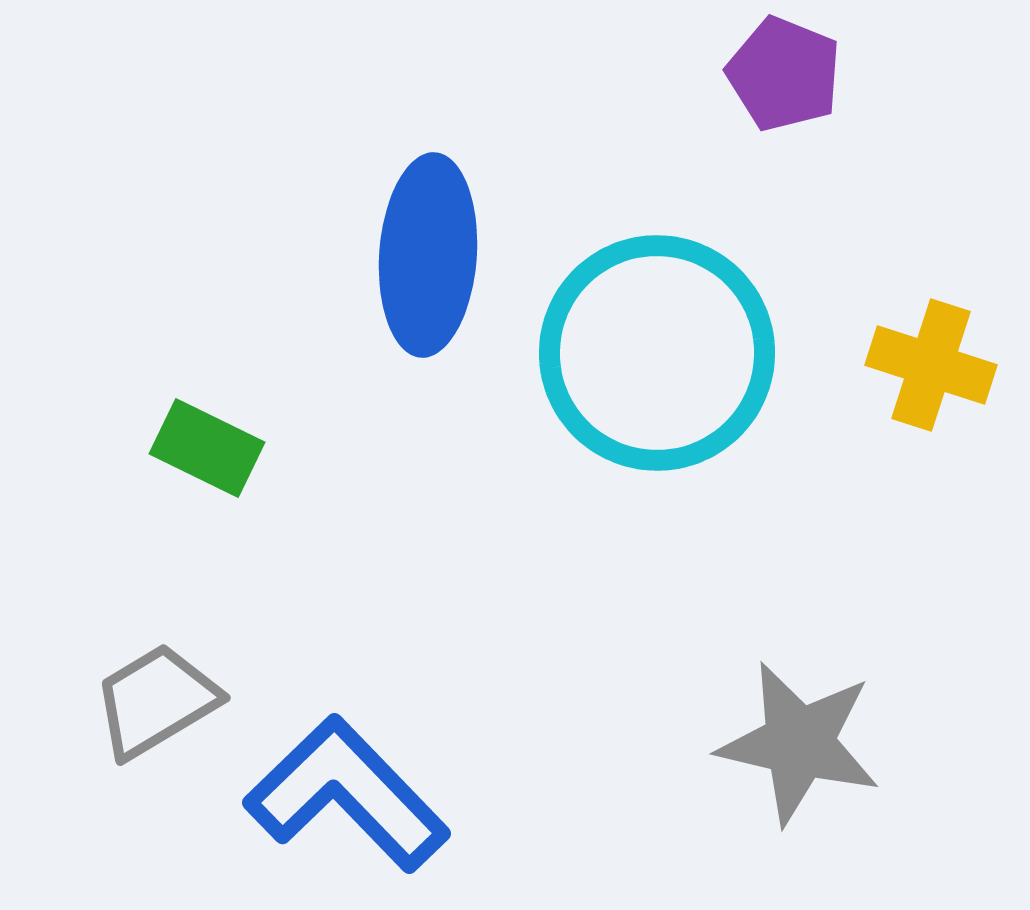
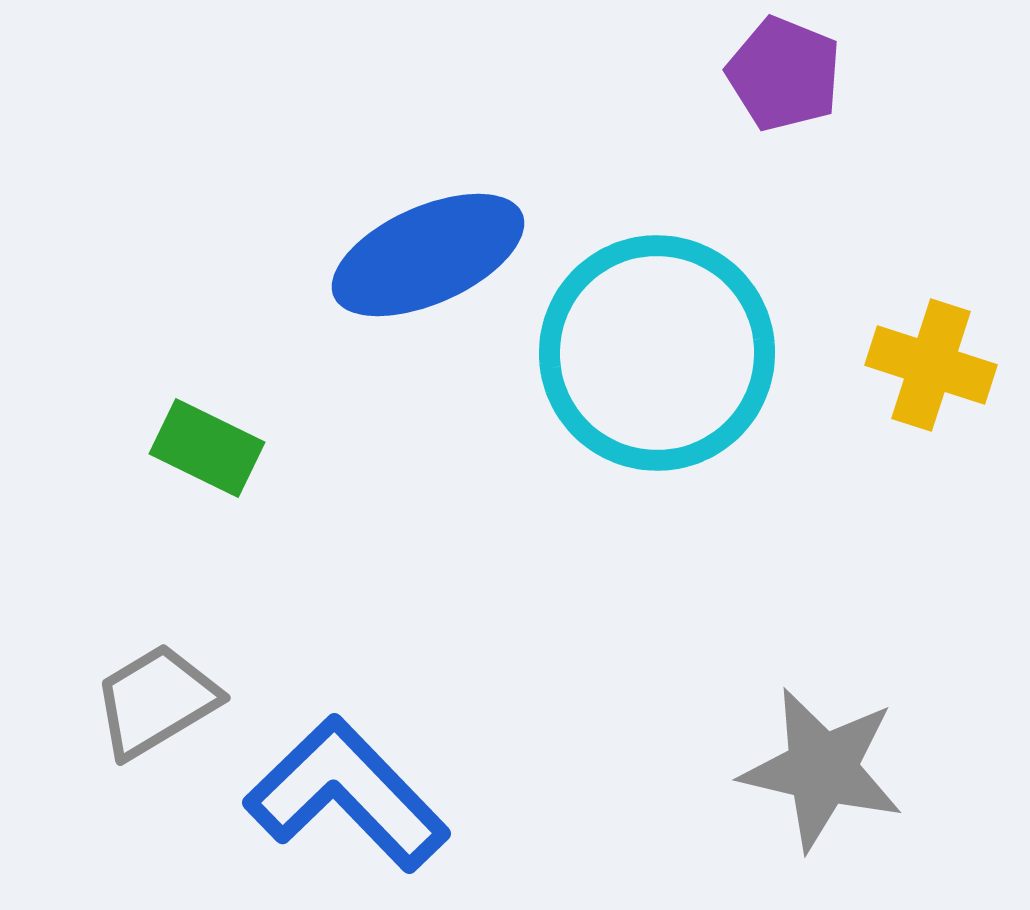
blue ellipse: rotated 62 degrees clockwise
gray star: moved 23 px right, 26 px down
